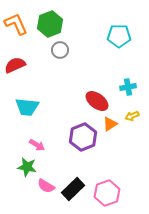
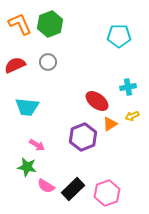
orange L-shape: moved 4 px right
gray circle: moved 12 px left, 12 px down
